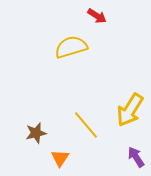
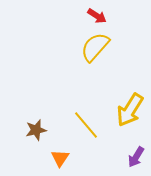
yellow semicircle: moved 24 px right; rotated 32 degrees counterclockwise
brown star: moved 3 px up
purple arrow: rotated 115 degrees counterclockwise
